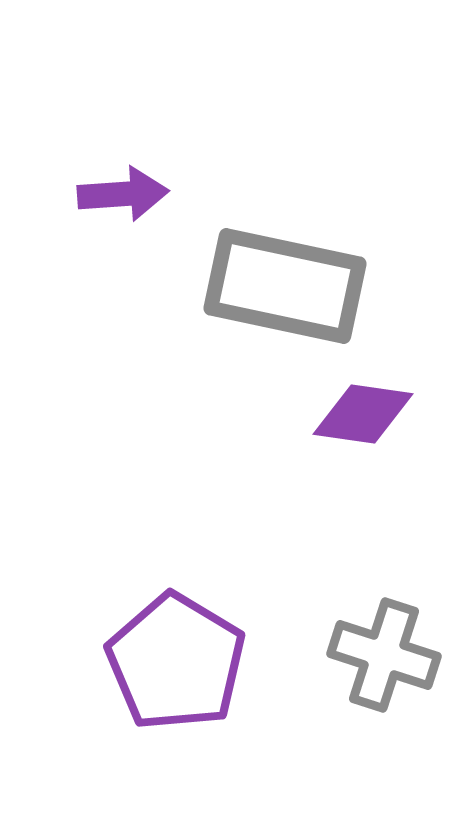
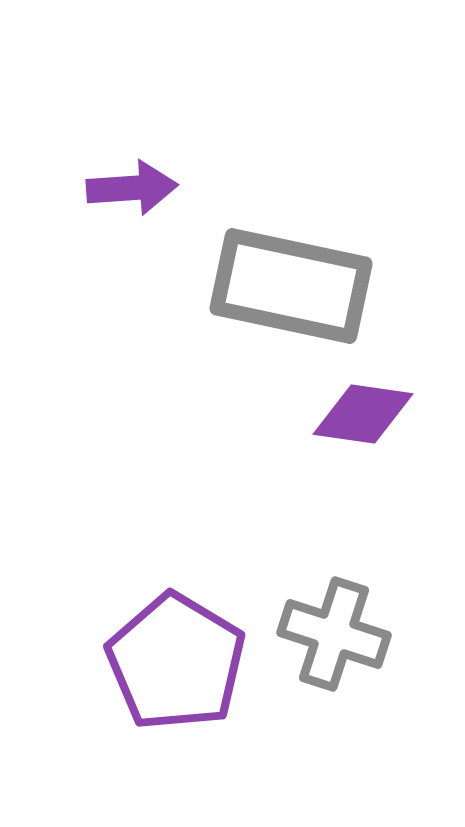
purple arrow: moved 9 px right, 6 px up
gray rectangle: moved 6 px right
gray cross: moved 50 px left, 21 px up
